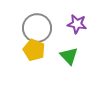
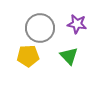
gray circle: moved 3 px right
yellow pentagon: moved 6 px left, 6 px down; rotated 25 degrees counterclockwise
